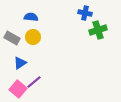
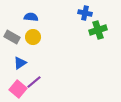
gray rectangle: moved 1 px up
